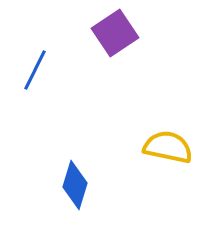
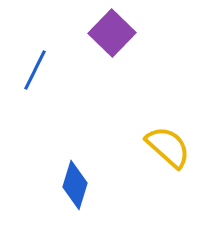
purple square: moved 3 px left; rotated 12 degrees counterclockwise
yellow semicircle: rotated 30 degrees clockwise
